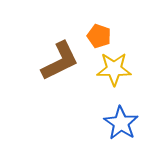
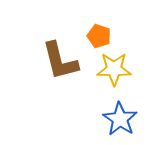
brown L-shape: rotated 102 degrees clockwise
blue star: moved 1 px left, 4 px up
